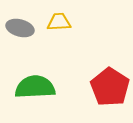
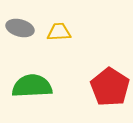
yellow trapezoid: moved 10 px down
green semicircle: moved 3 px left, 1 px up
